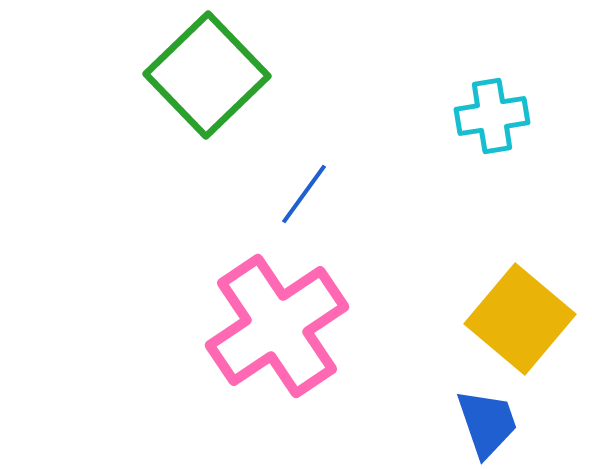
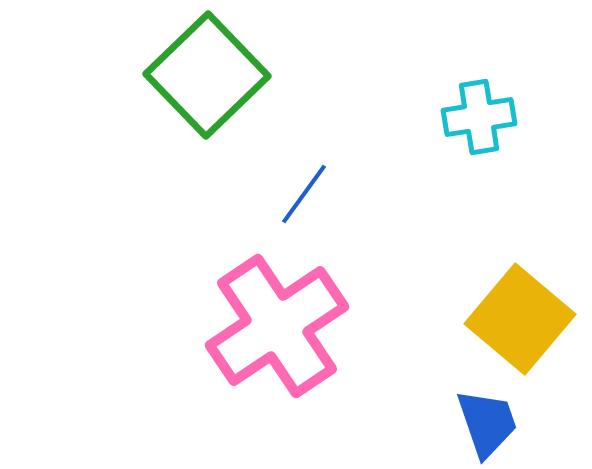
cyan cross: moved 13 px left, 1 px down
